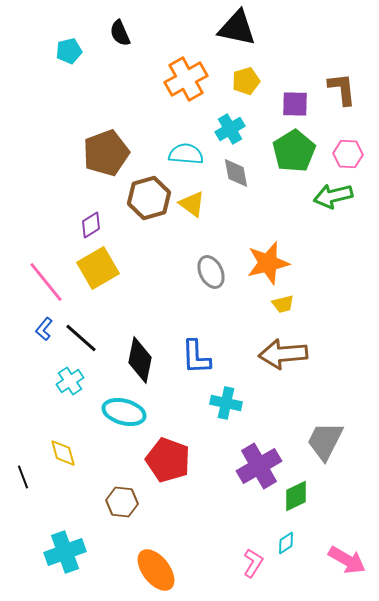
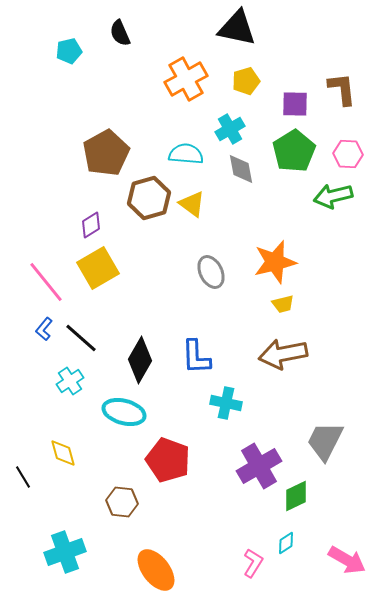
brown pentagon at (106, 153): rotated 9 degrees counterclockwise
gray diamond at (236, 173): moved 5 px right, 4 px up
orange star at (268, 263): moved 7 px right, 1 px up
brown arrow at (283, 354): rotated 6 degrees counterclockwise
black diamond at (140, 360): rotated 18 degrees clockwise
black line at (23, 477): rotated 10 degrees counterclockwise
